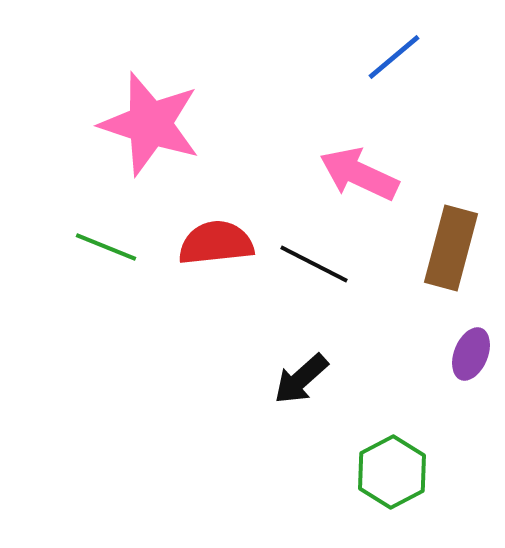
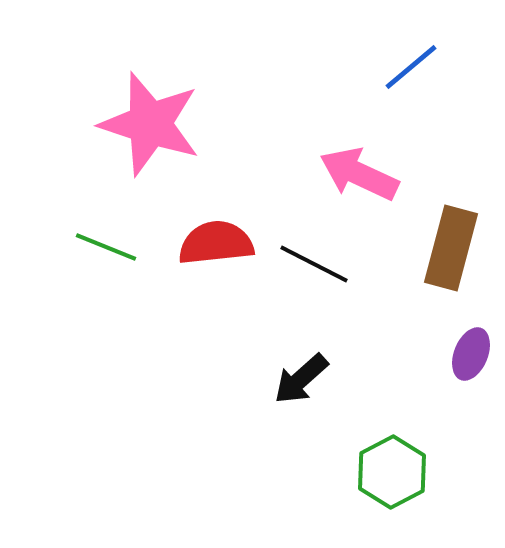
blue line: moved 17 px right, 10 px down
